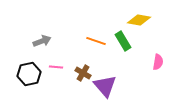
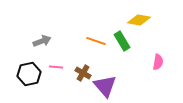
green rectangle: moved 1 px left
